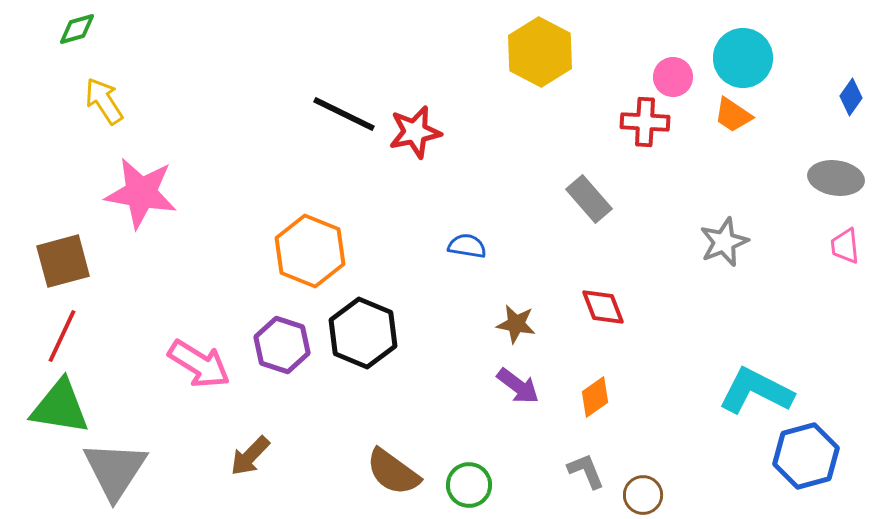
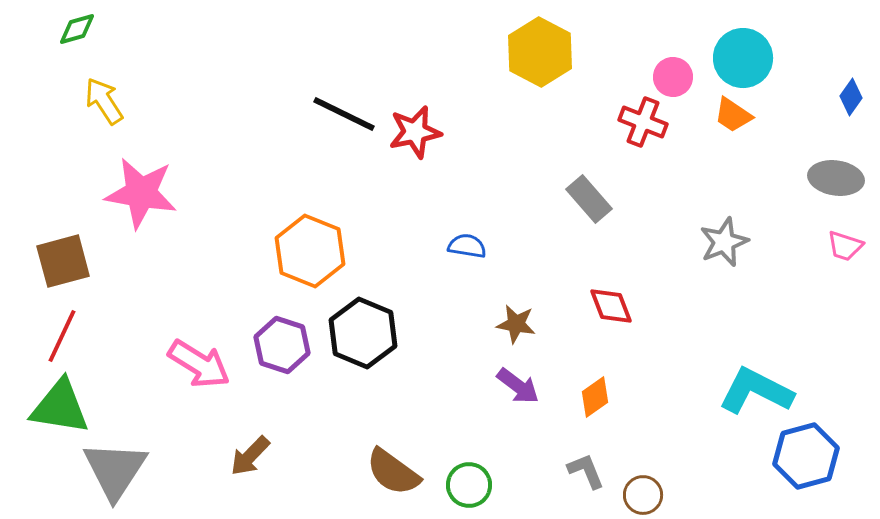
red cross: moved 2 px left; rotated 18 degrees clockwise
pink trapezoid: rotated 66 degrees counterclockwise
red diamond: moved 8 px right, 1 px up
